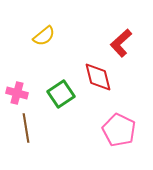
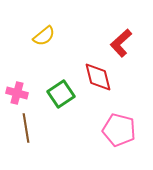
pink pentagon: rotated 12 degrees counterclockwise
